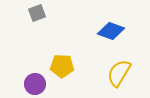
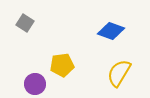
gray square: moved 12 px left, 10 px down; rotated 36 degrees counterclockwise
yellow pentagon: moved 1 px up; rotated 10 degrees counterclockwise
